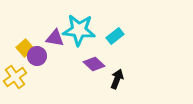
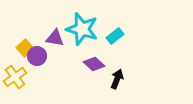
cyan star: moved 3 px right, 1 px up; rotated 12 degrees clockwise
